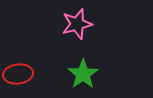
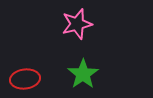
red ellipse: moved 7 px right, 5 px down
